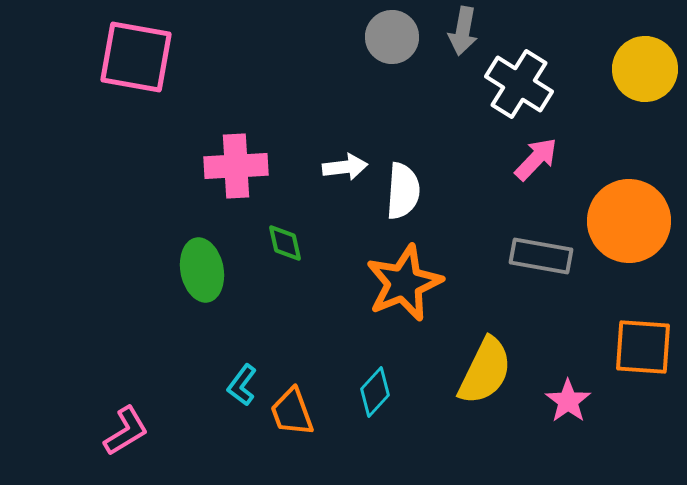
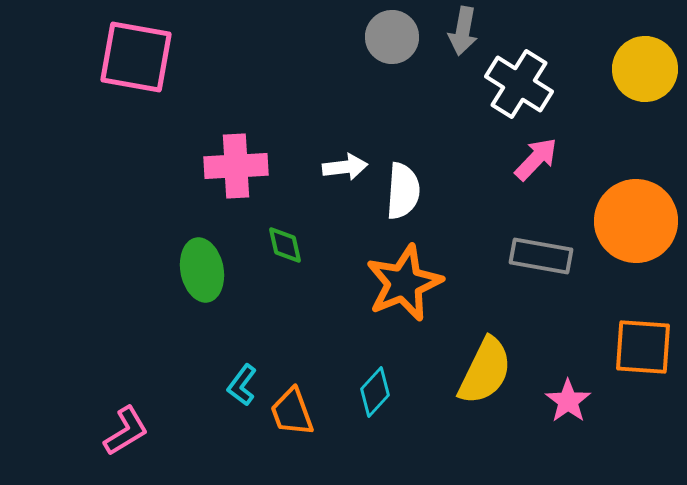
orange circle: moved 7 px right
green diamond: moved 2 px down
